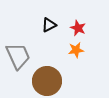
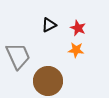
orange star: rotated 14 degrees clockwise
brown circle: moved 1 px right
